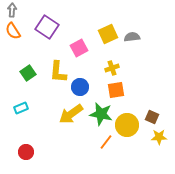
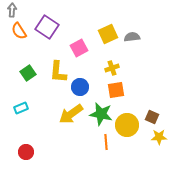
orange semicircle: moved 6 px right
orange line: rotated 42 degrees counterclockwise
